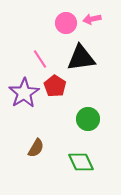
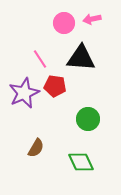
pink circle: moved 2 px left
black triangle: rotated 12 degrees clockwise
red pentagon: rotated 25 degrees counterclockwise
purple star: rotated 8 degrees clockwise
